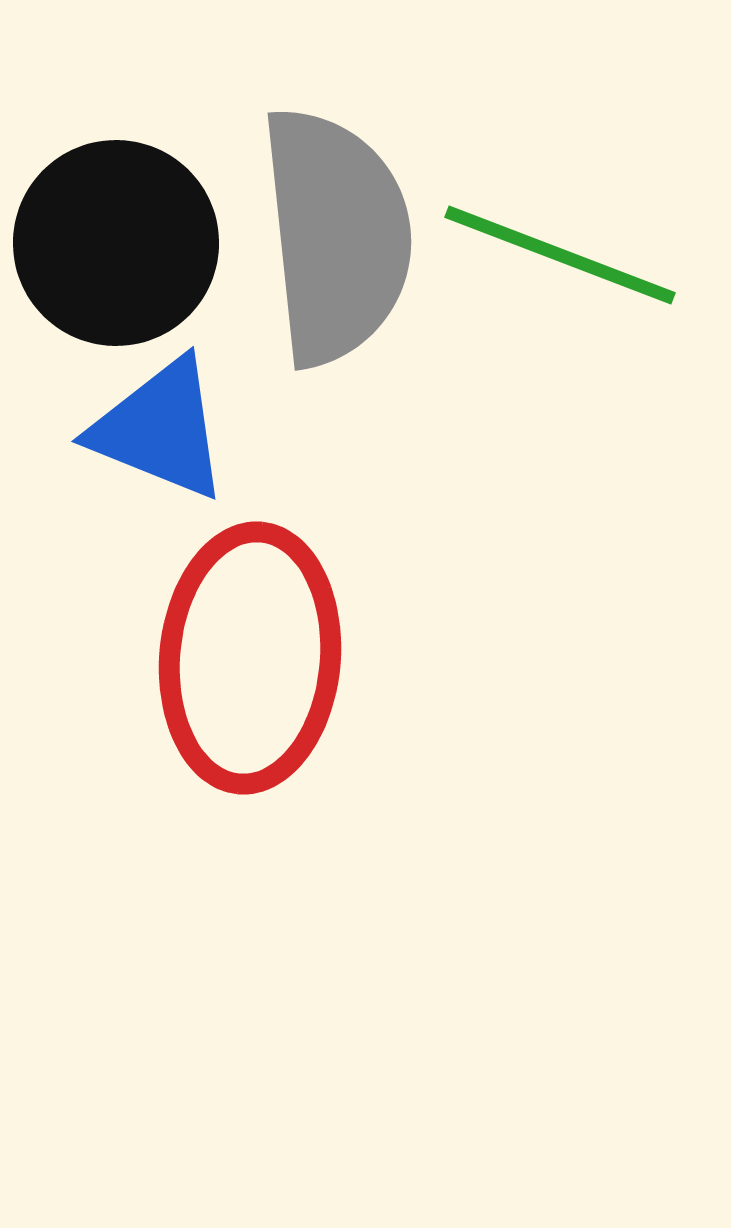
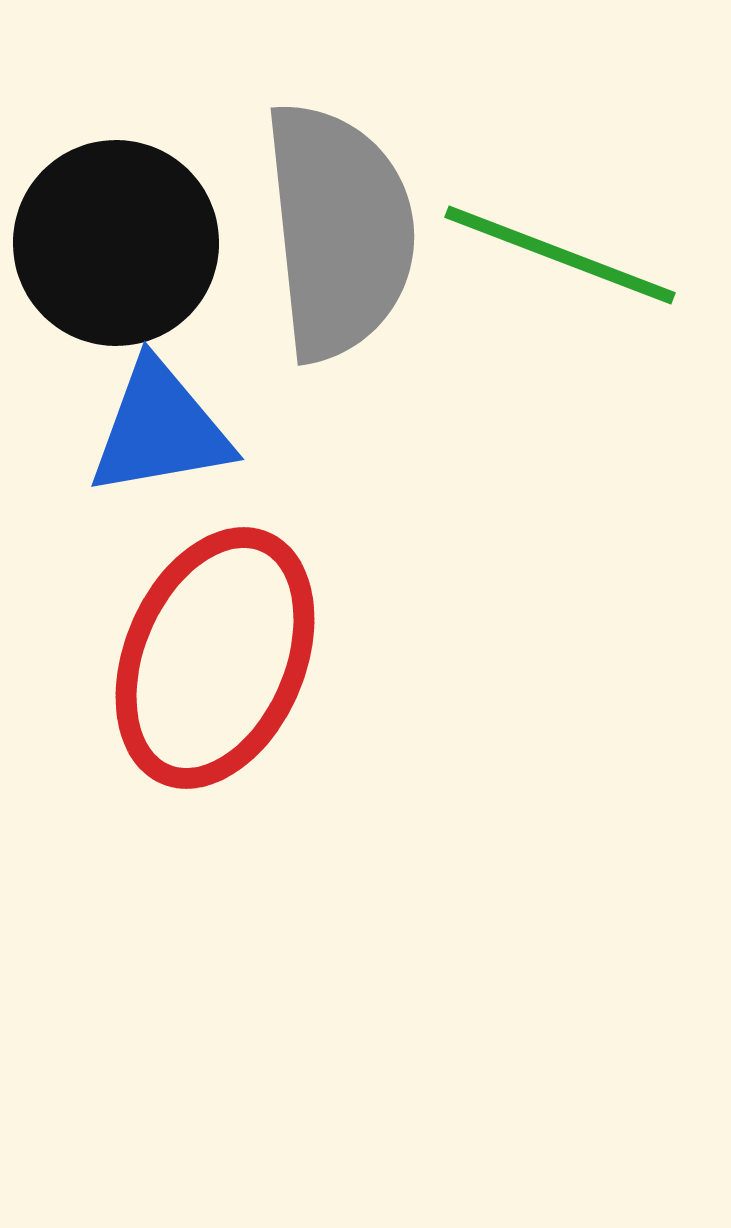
gray semicircle: moved 3 px right, 5 px up
blue triangle: rotated 32 degrees counterclockwise
red ellipse: moved 35 px left; rotated 18 degrees clockwise
